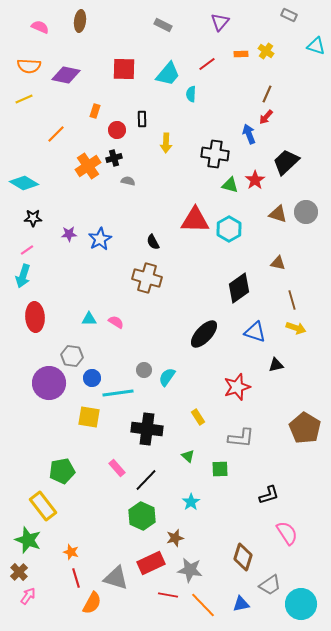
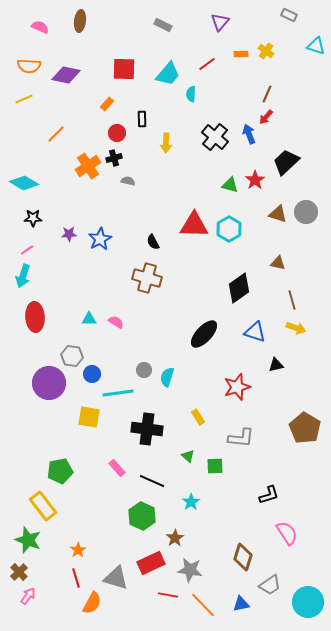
orange rectangle at (95, 111): moved 12 px right, 7 px up; rotated 24 degrees clockwise
red circle at (117, 130): moved 3 px down
black cross at (215, 154): moved 17 px up; rotated 32 degrees clockwise
red triangle at (195, 220): moved 1 px left, 5 px down
cyan semicircle at (167, 377): rotated 18 degrees counterclockwise
blue circle at (92, 378): moved 4 px up
green square at (220, 469): moved 5 px left, 3 px up
green pentagon at (62, 471): moved 2 px left
black line at (146, 480): moved 6 px right, 1 px down; rotated 70 degrees clockwise
brown star at (175, 538): rotated 18 degrees counterclockwise
orange star at (71, 552): moved 7 px right, 2 px up; rotated 21 degrees clockwise
cyan circle at (301, 604): moved 7 px right, 2 px up
